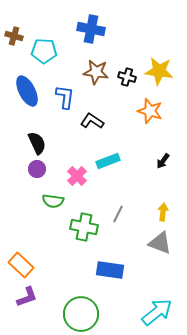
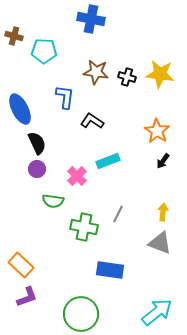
blue cross: moved 10 px up
yellow star: moved 1 px right, 3 px down
blue ellipse: moved 7 px left, 18 px down
orange star: moved 7 px right, 20 px down; rotated 15 degrees clockwise
